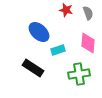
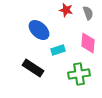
blue ellipse: moved 2 px up
